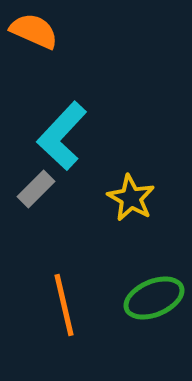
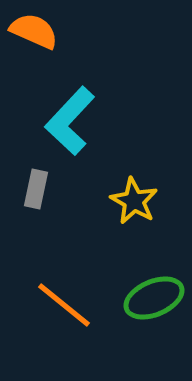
cyan L-shape: moved 8 px right, 15 px up
gray rectangle: rotated 33 degrees counterclockwise
yellow star: moved 3 px right, 3 px down
orange line: rotated 38 degrees counterclockwise
